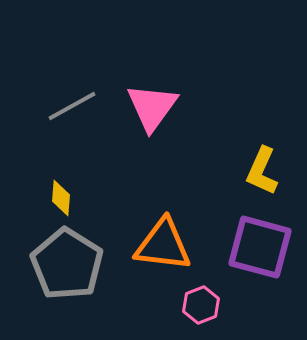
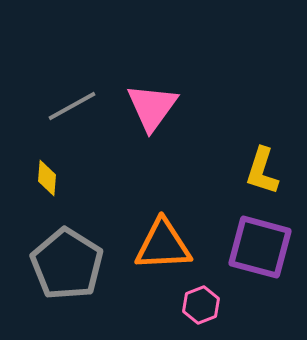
yellow L-shape: rotated 6 degrees counterclockwise
yellow diamond: moved 14 px left, 20 px up
orange triangle: rotated 10 degrees counterclockwise
